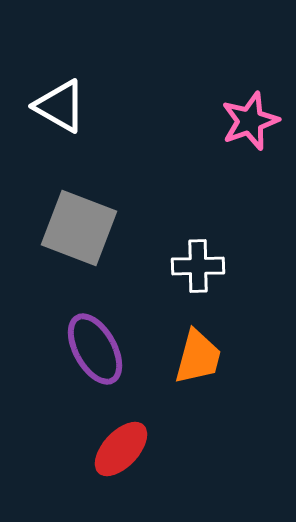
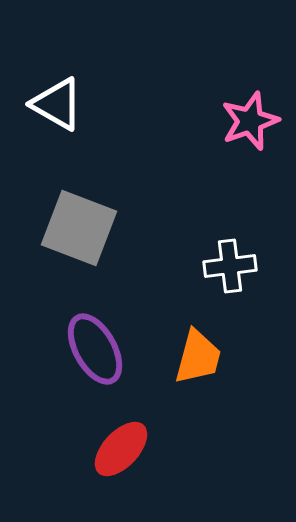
white triangle: moved 3 px left, 2 px up
white cross: moved 32 px right; rotated 6 degrees counterclockwise
